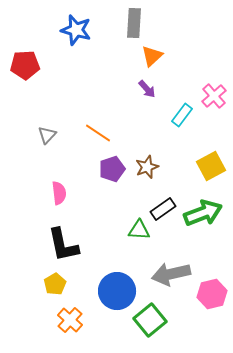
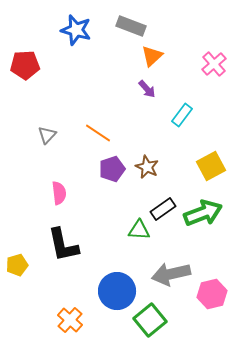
gray rectangle: moved 3 px left, 3 px down; rotated 72 degrees counterclockwise
pink cross: moved 32 px up
brown star: rotated 25 degrees counterclockwise
yellow pentagon: moved 38 px left, 19 px up; rotated 15 degrees clockwise
